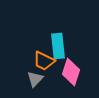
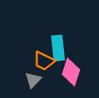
cyan rectangle: moved 2 px down
gray triangle: moved 2 px left, 1 px down
